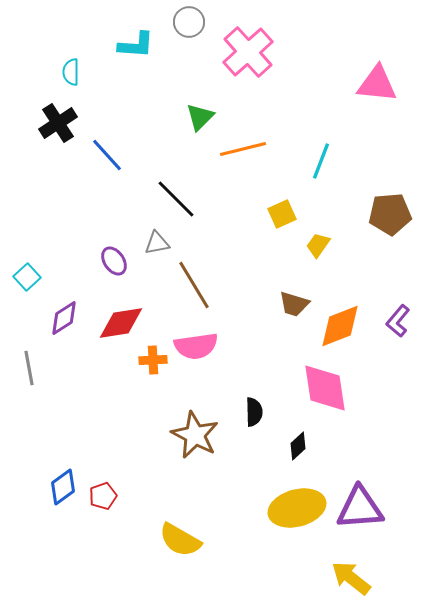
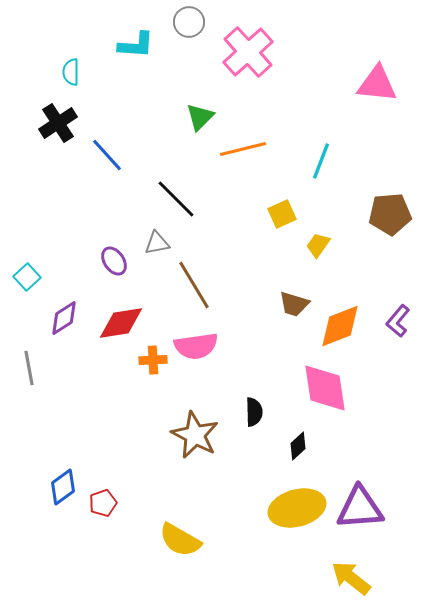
red pentagon: moved 7 px down
